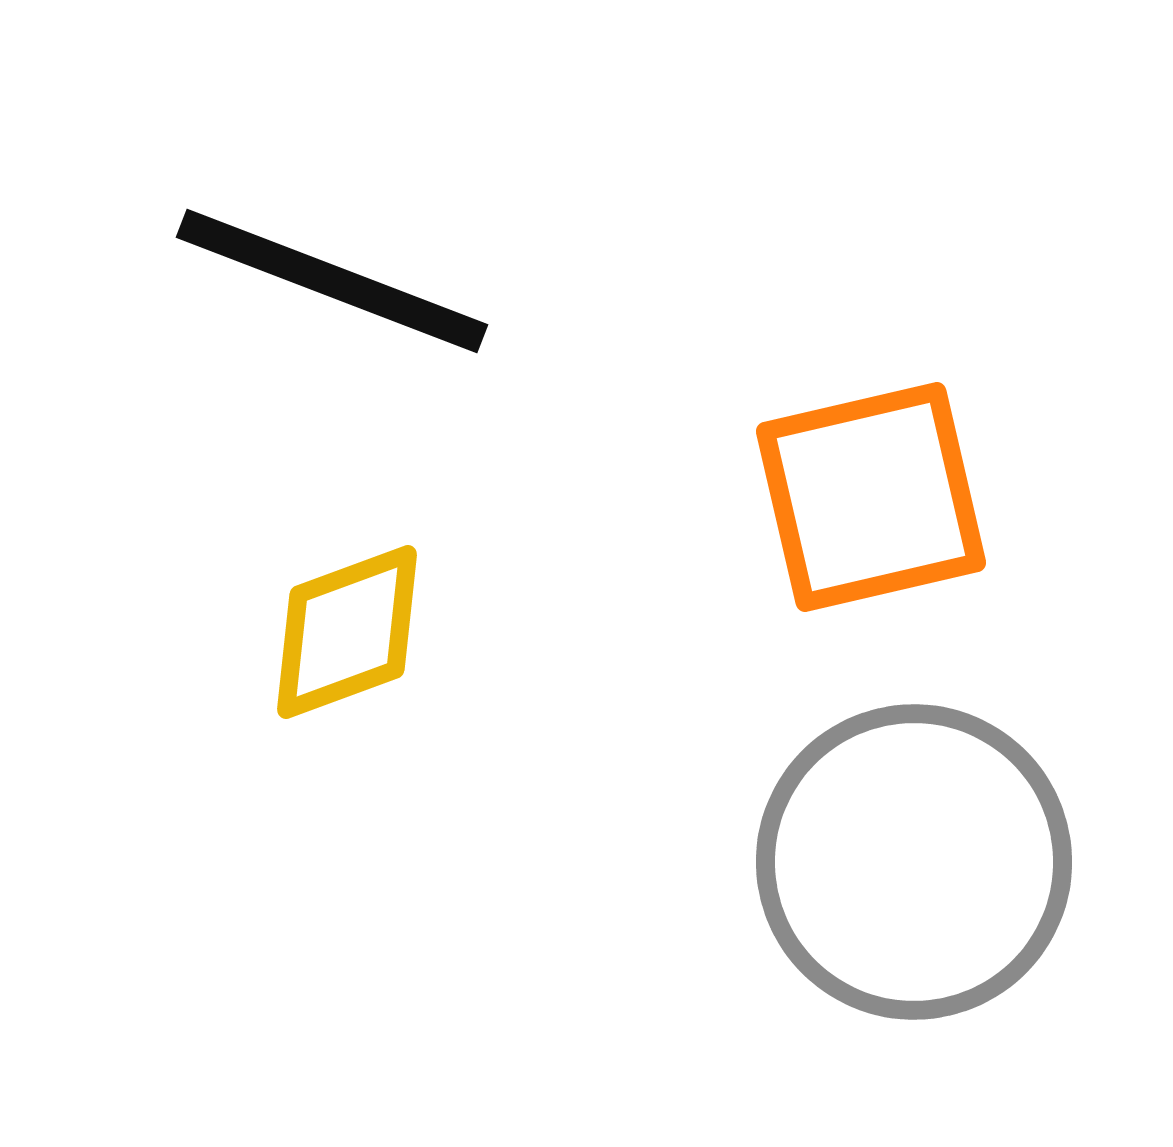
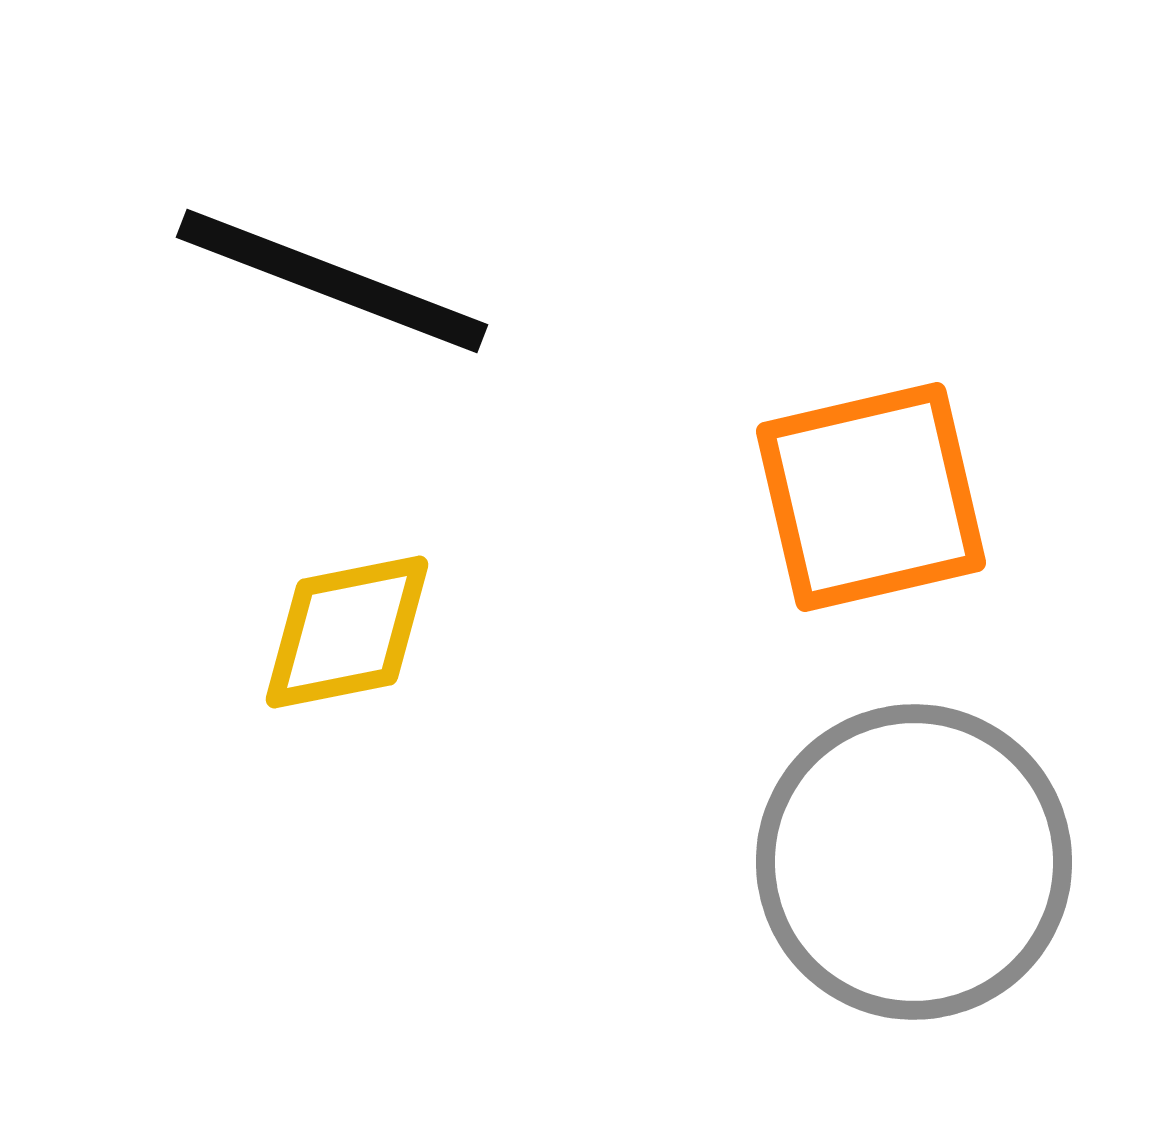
yellow diamond: rotated 9 degrees clockwise
